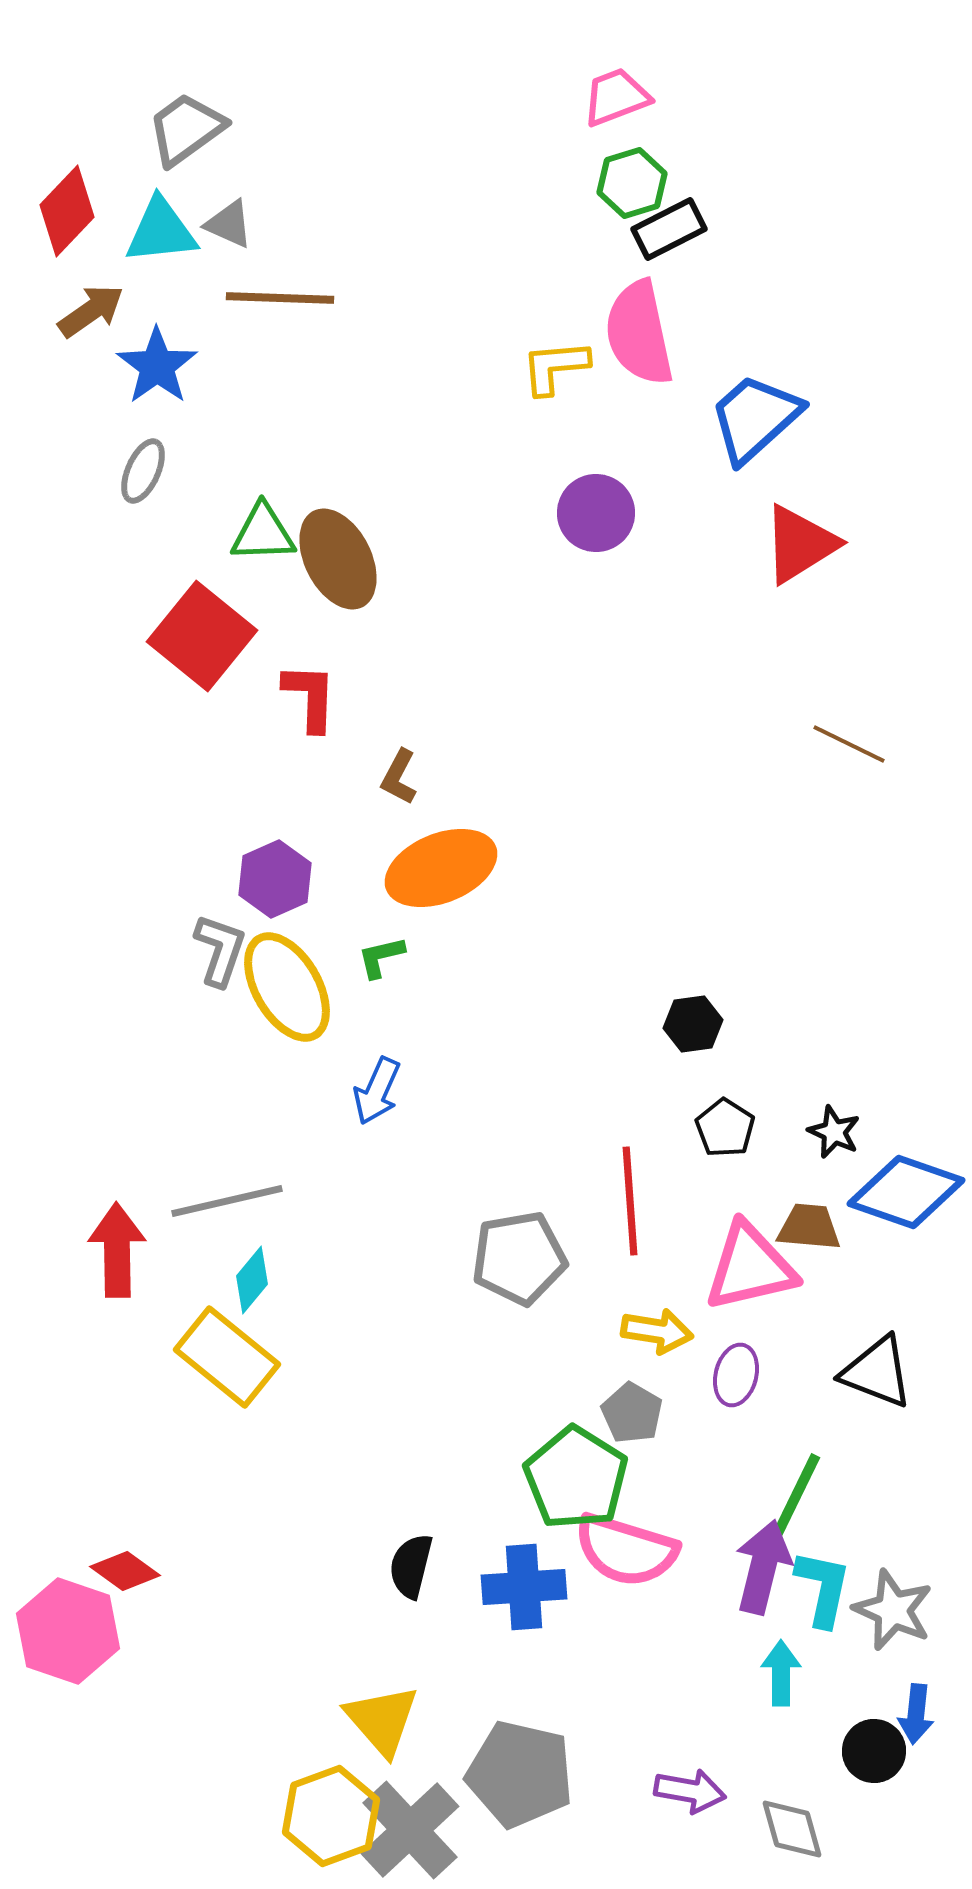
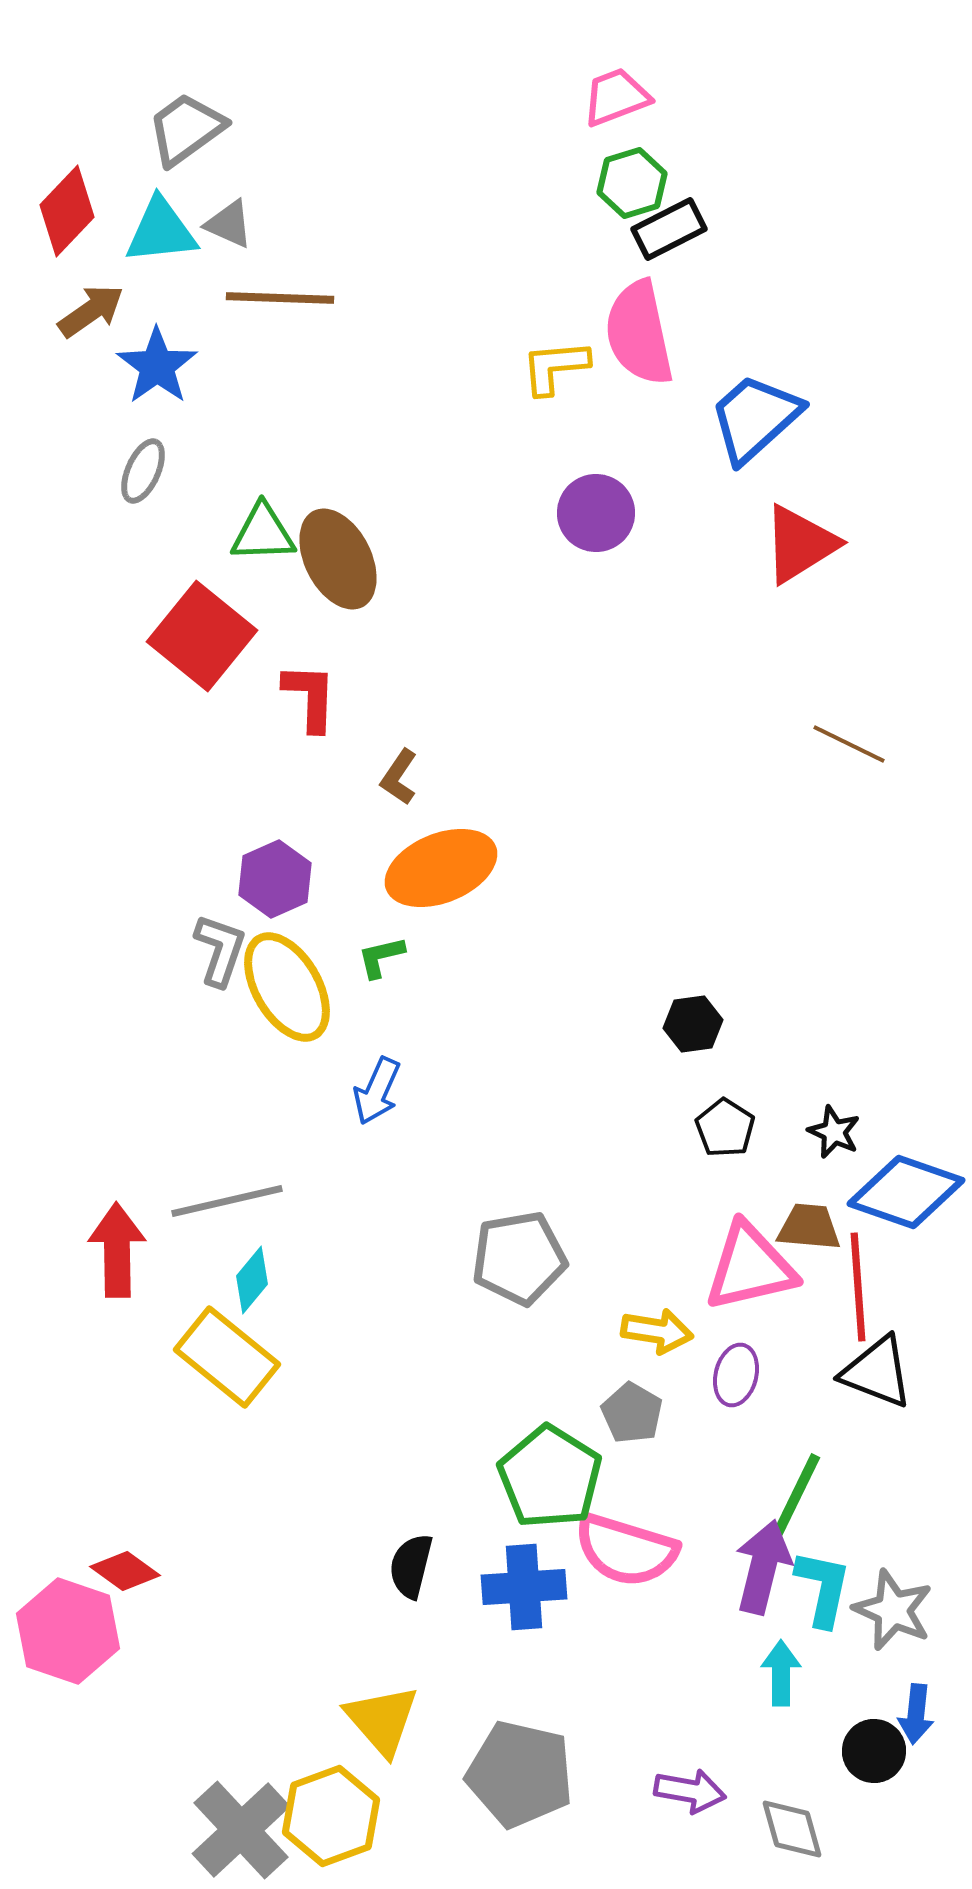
brown L-shape at (399, 777): rotated 6 degrees clockwise
red line at (630, 1201): moved 228 px right, 86 px down
green pentagon at (576, 1478): moved 26 px left, 1 px up
gray cross at (410, 1830): moved 169 px left
